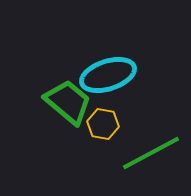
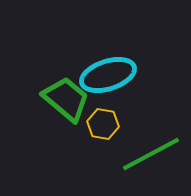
green trapezoid: moved 2 px left, 3 px up
green line: moved 1 px down
